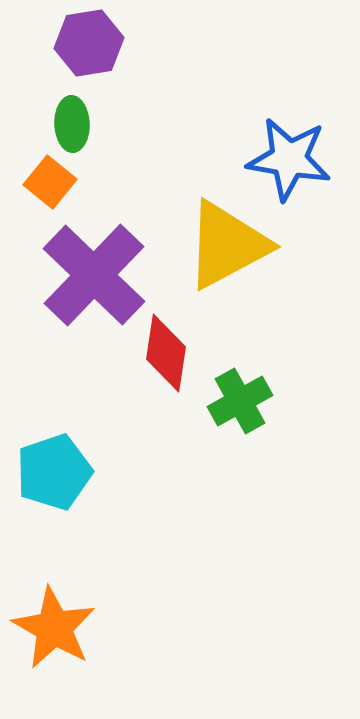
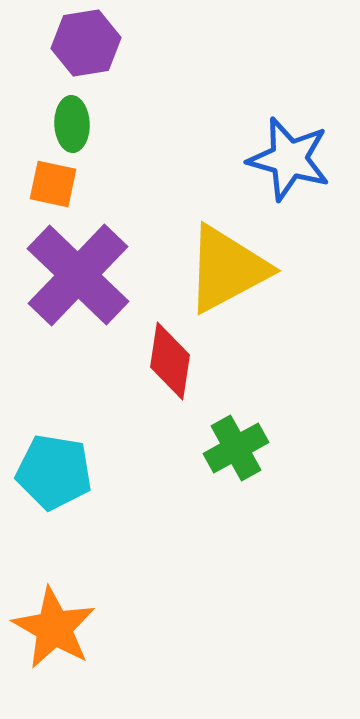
purple hexagon: moved 3 px left
blue star: rotated 6 degrees clockwise
orange square: moved 3 px right, 2 px down; rotated 27 degrees counterclockwise
yellow triangle: moved 24 px down
purple cross: moved 16 px left
red diamond: moved 4 px right, 8 px down
green cross: moved 4 px left, 47 px down
cyan pentagon: rotated 28 degrees clockwise
